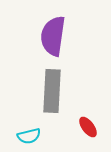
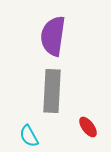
cyan semicircle: rotated 75 degrees clockwise
